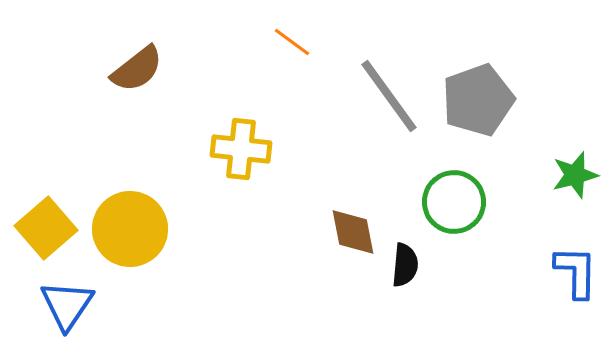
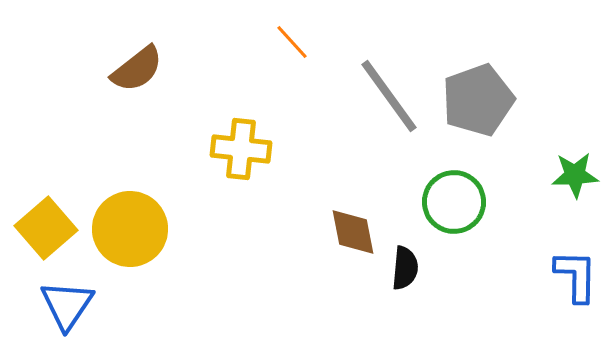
orange line: rotated 12 degrees clockwise
green star: rotated 12 degrees clockwise
black semicircle: moved 3 px down
blue L-shape: moved 4 px down
